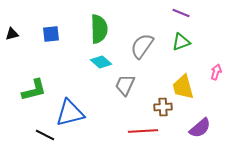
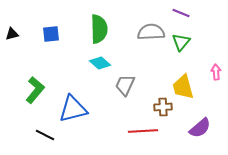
green triangle: rotated 30 degrees counterclockwise
gray semicircle: moved 9 px right, 14 px up; rotated 52 degrees clockwise
cyan diamond: moved 1 px left, 1 px down
pink arrow: rotated 21 degrees counterclockwise
green L-shape: moved 1 px right; rotated 36 degrees counterclockwise
blue triangle: moved 3 px right, 4 px up
